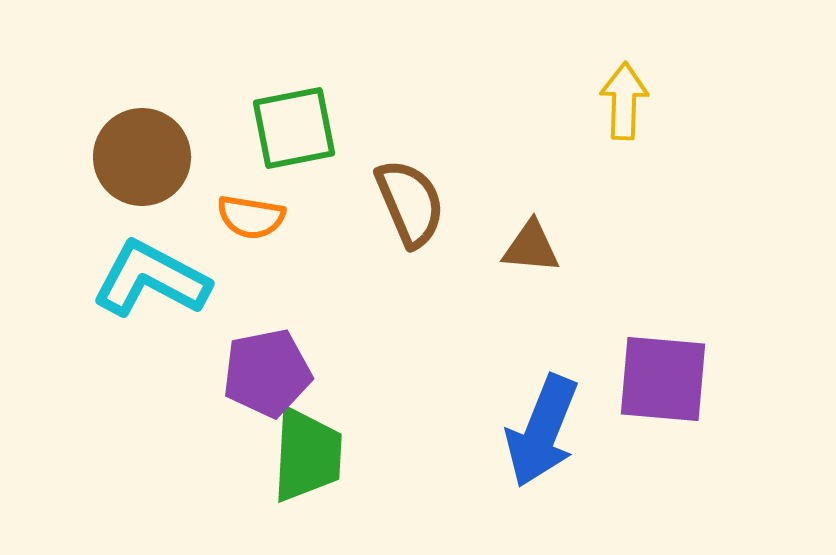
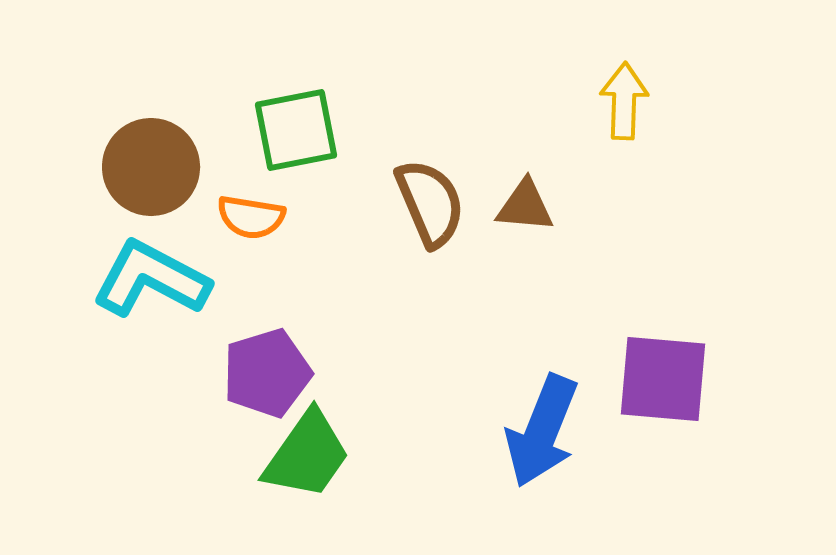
green square: moved 2 px right, 2 px down
brown circle: moved 9 px right, 10 px down
brown semicircle: moved 20 px right
brown triangle: moved 6 px left, 41 px up
purple pentagon: rotated 6 degrees counterclockwise
green trapezoid: rotated 32 degrees clockwise
